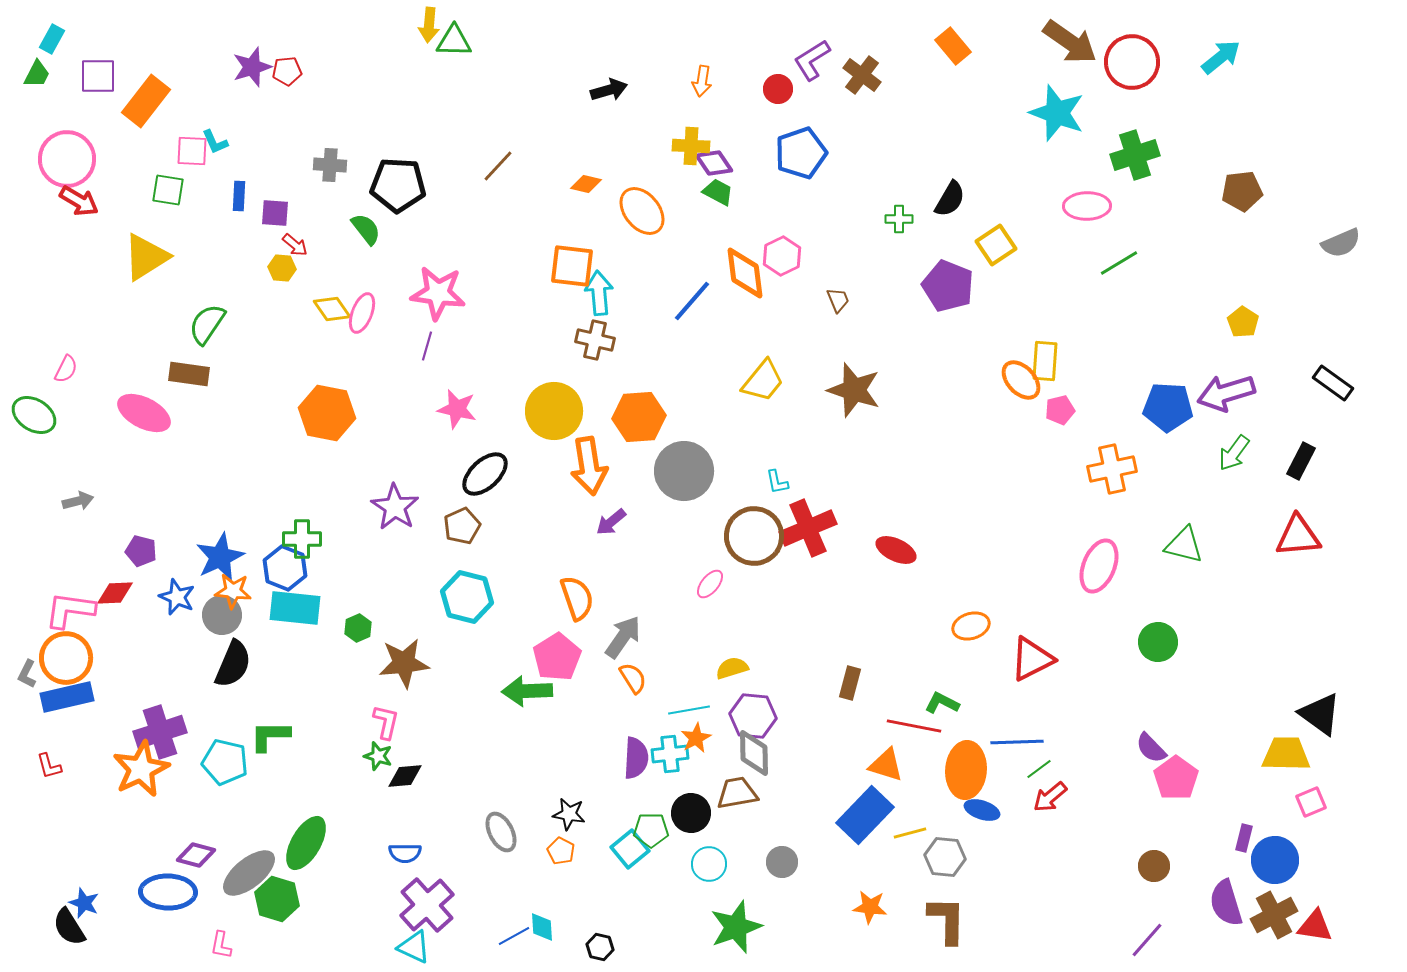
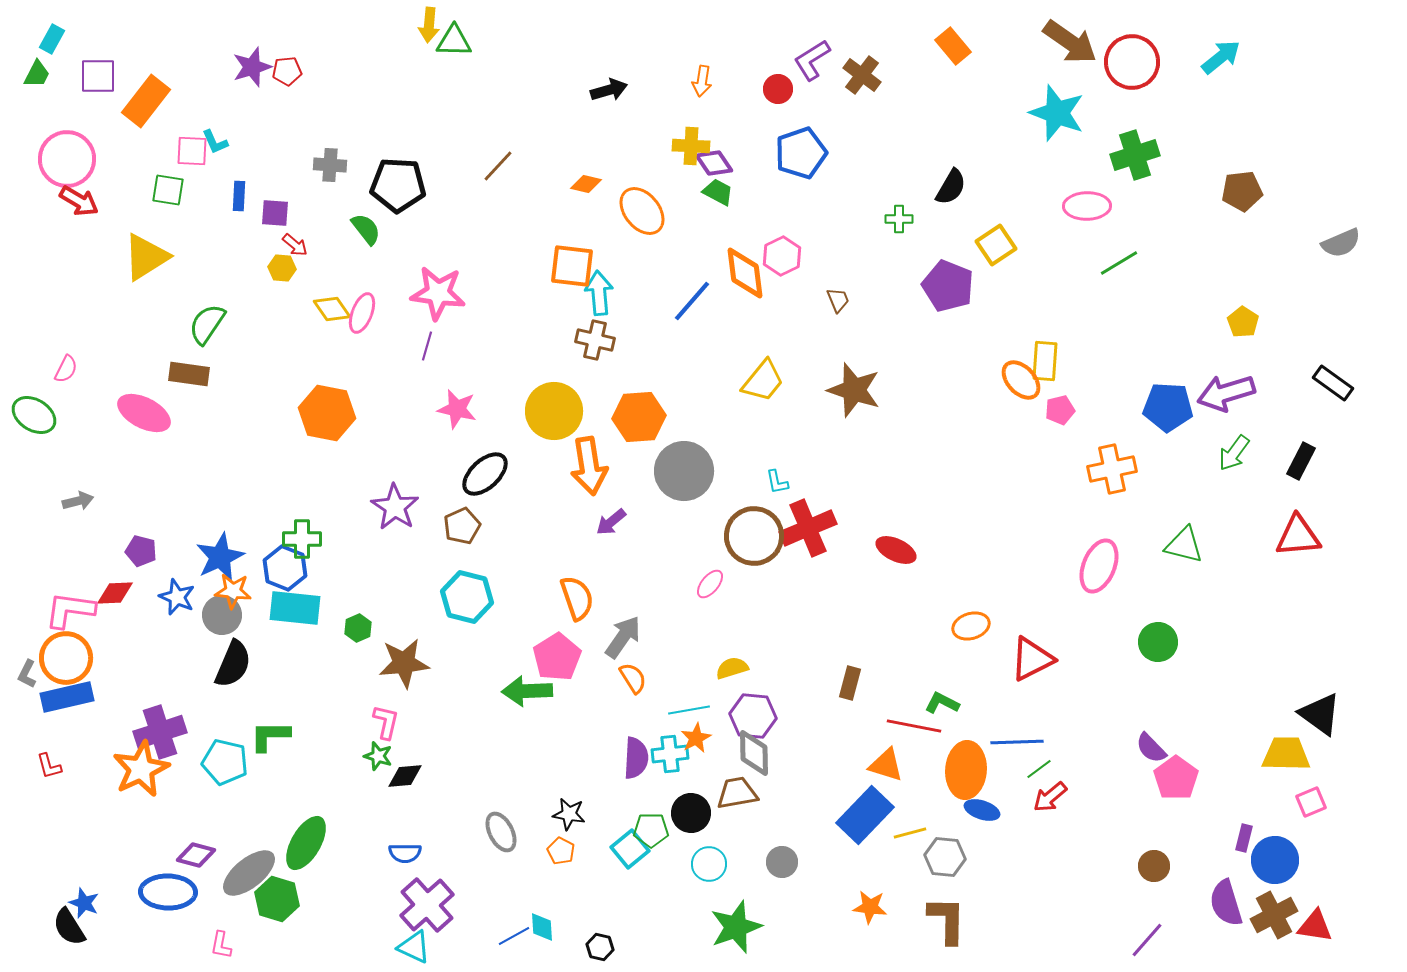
black semicircle at (950, 199): moved 1 px right, 12 px up
